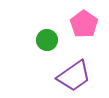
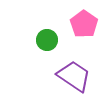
purple trapezoid: rotated 111 degrees counterclockwise
